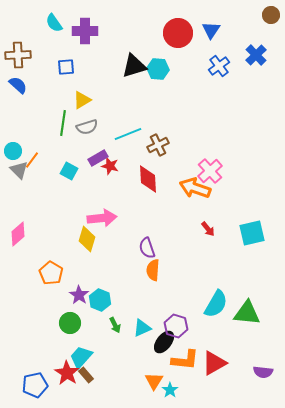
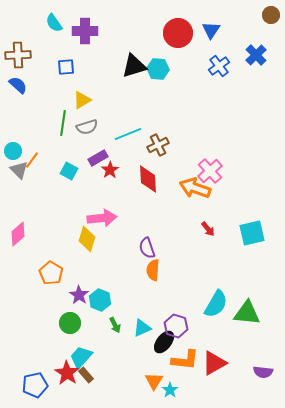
red star at (110, 166): moved 4 px down; rotated 24 degrees clockwise
